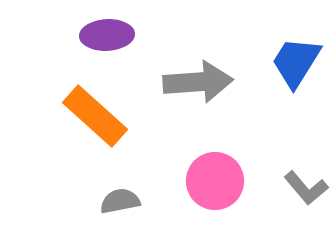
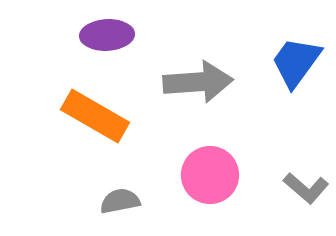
blue trapezoid: rotated 4 degrees clockwise
orange rectangle: rotated 12 degrees counterclockwise
pink circle: moved 5 px left, 6 px up
gray L-shape: rotated 9 degrees counterclockwise
